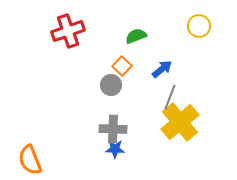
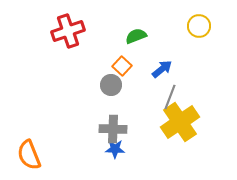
yellow cross: rotated 6 degrees clockwise
orange semicircle: moved 1 px left, 5 px up
